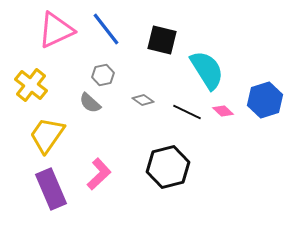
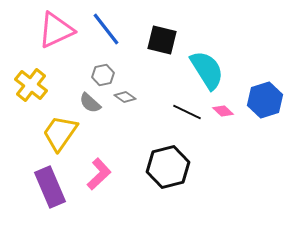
gray diamond: moved 18 px left, 3 px up
yellow trapezoid: moved 13 px right, 2 px up
purple rectangle: moved 1 px left, 2 px up
